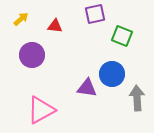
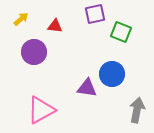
green square: moved 1 px left, 4 px up
purple circle: moved 2 px right, 3 px up
gray arrow: moved 12 px down; rotated 15 degrees clockwise
